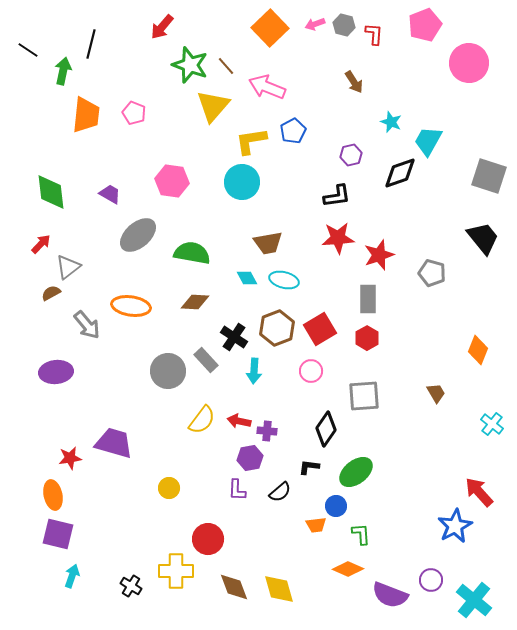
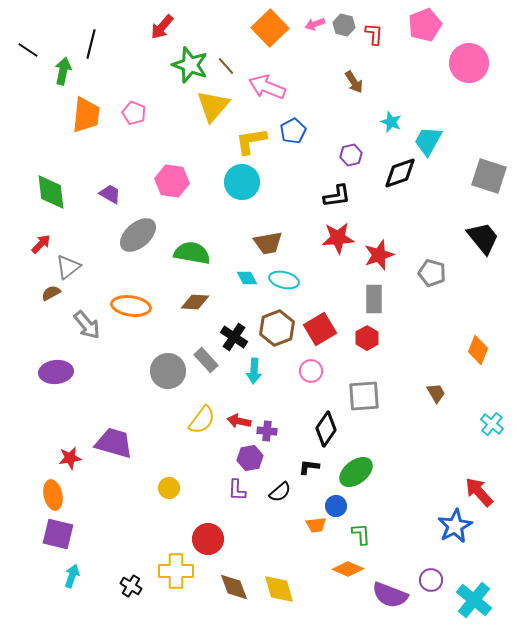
gray rectangle at (368, 299): moved 6 px right
